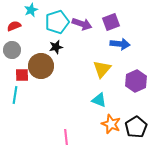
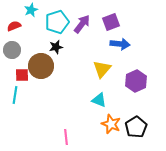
purple arrow: rotated 72 degrees counterclockwise
